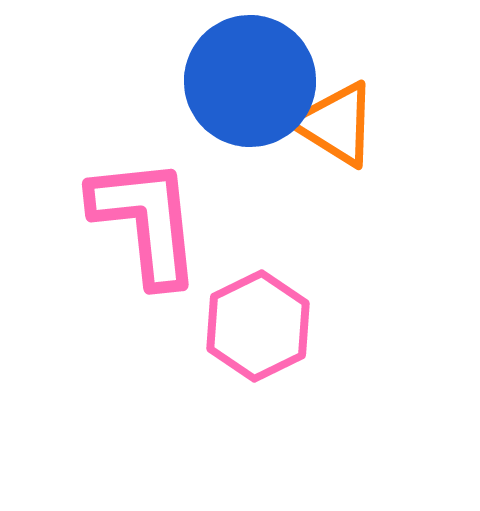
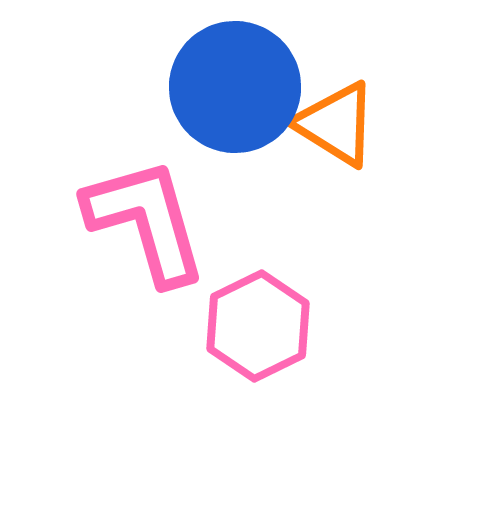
blue circle: moved 15 px left, 6 px down
pink L-shape: rotated 10 degrees counterclockwise
